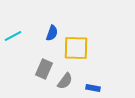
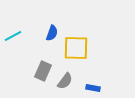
gray rectangle: moved 1 px left, 2 px down
